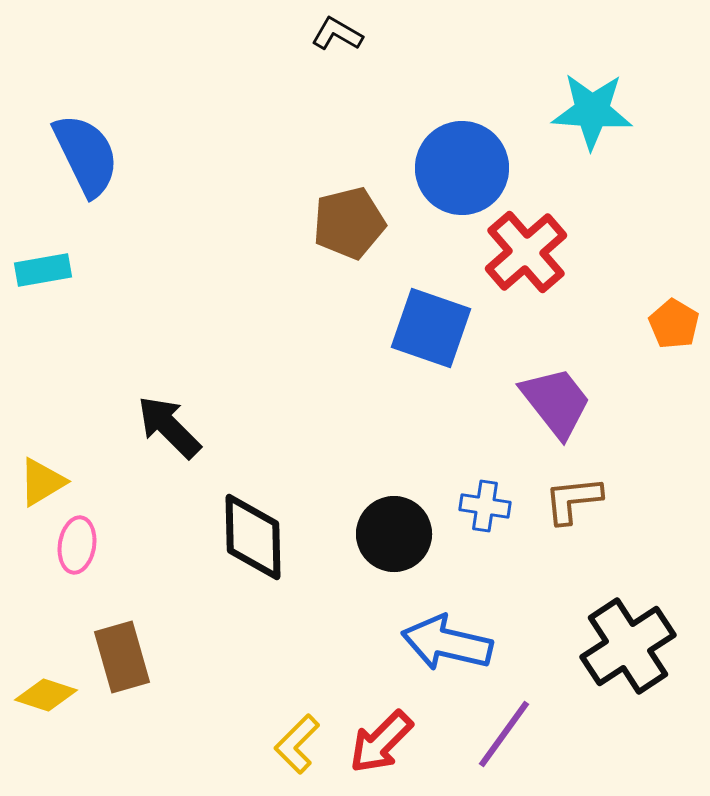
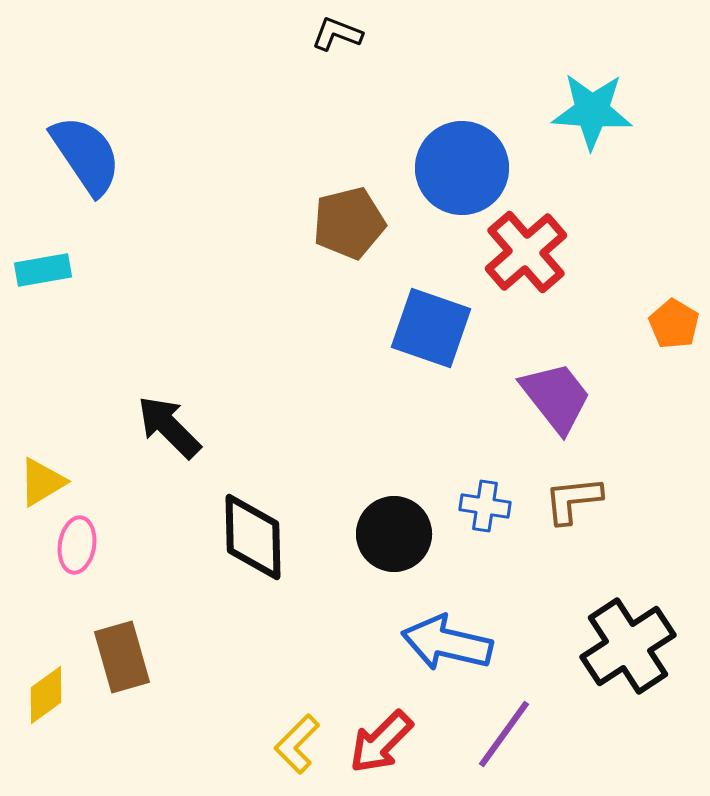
black L-shape: rotated 9 degrees counterclockwise
blue semicircle: rotated 8 degrees counterclockwise
purple trapezoid: moved 5 px up
yellow diamond: rotated 54 degrees counterclockwise
